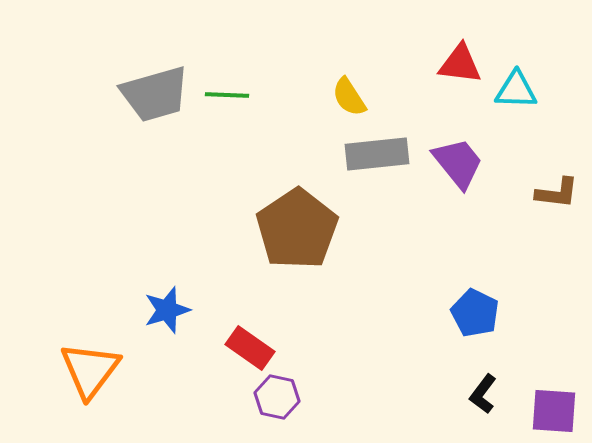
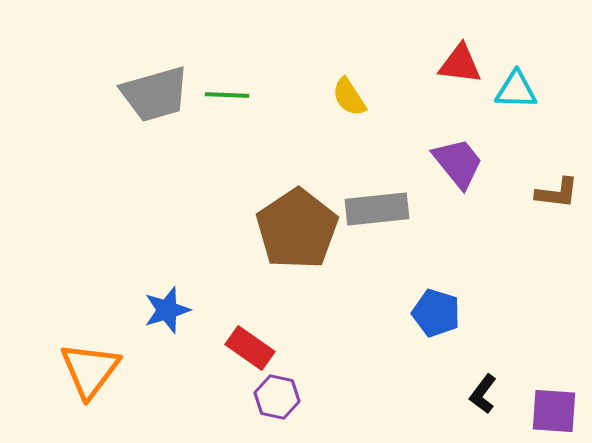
gray rectangle: moved 55 px down
blue pentagon: moved 39 px left; rotated 9 degrees counterclockwise
